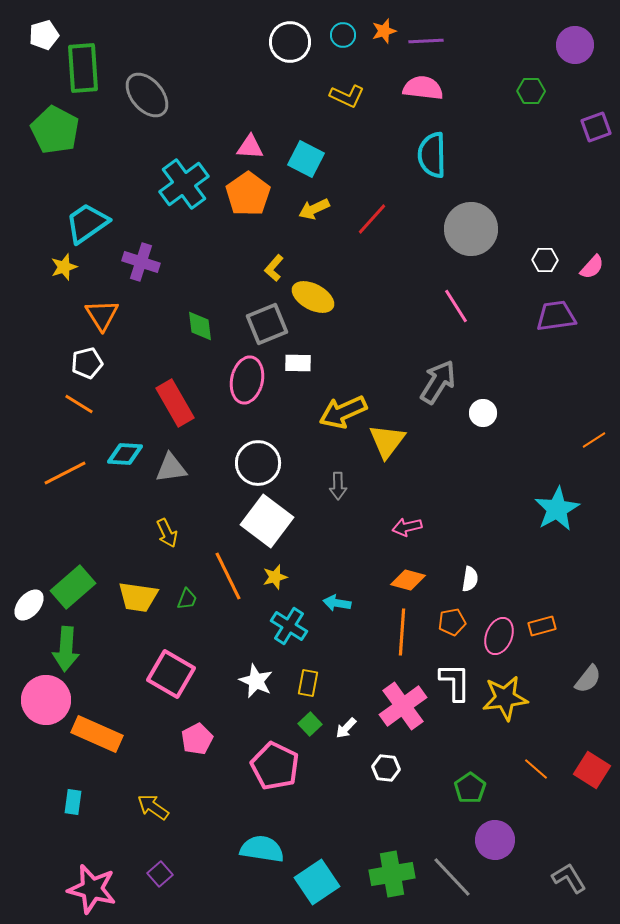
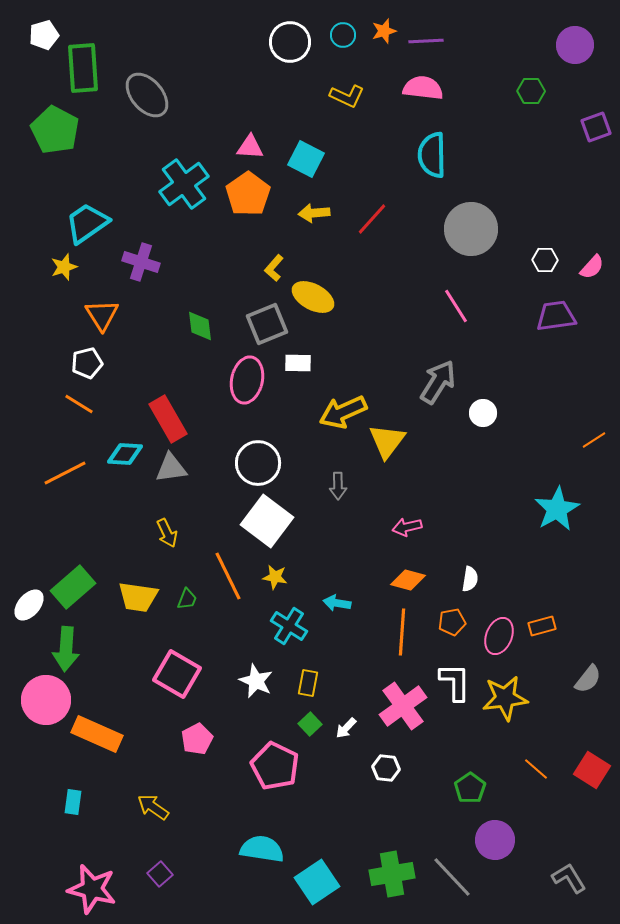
yellow arrow at (314, 209): moved 4 px down; rotated 20 degrees clockwise
red rectangle at (175, 403): moved 7 px left, 16 px down
yellow star at (275, 577): rotated 25 degrees clockwise
pink square at (171, 674): moved 6 px right
